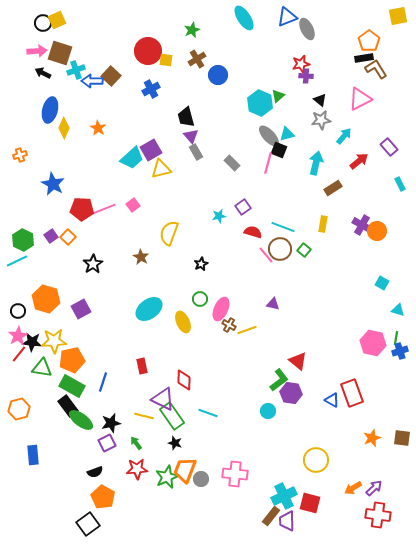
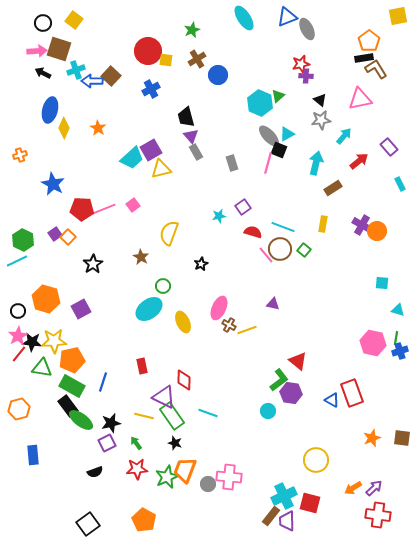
yellow square at (57, 20): moved 17 px right; rotated 30 degrees counterclockwise
brown square at (60, 53): moved 1 px left, 4 px up
pink triangle at (360, 99): rotated 15 degrees clockwise
cyan triangle at (287, 134): rotated 14 degrees counterclockwise
gray rectangle at (232, 163): rotated 28 degrees clockwise
purple square at (51, 236): moved 4 px right, 2 px up
cyan square at (382, 283): rotated 24 degrees counterclockwise
green circle at (200, 299): moved 37 px left, 13 px up
pink ellipse at (221, 309): moved 2 px left, 1 px up
purple triangle at (163, 399): moved 1 px right, 2 px up
pink cross at (235, 474): moved 6 px left, 3 px down
gray circle at (201, 479): moved 7 px right, 5 px down
orange pentagon at (103, 497): moved 41 px right, 23 px down
